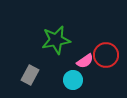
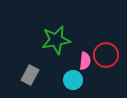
pink semicircle: rotated 48 degrees counterclockwise
